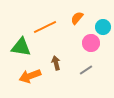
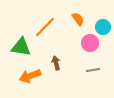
orange semicircle: moved 1 px right, 1 px down; rotated 104 degrees clockwise
orange line: rotated 20 degrees counterclockwise
pink circle: moved 1 px left
gray line: moved 7 px right; rotated 24 degrees clockwise
